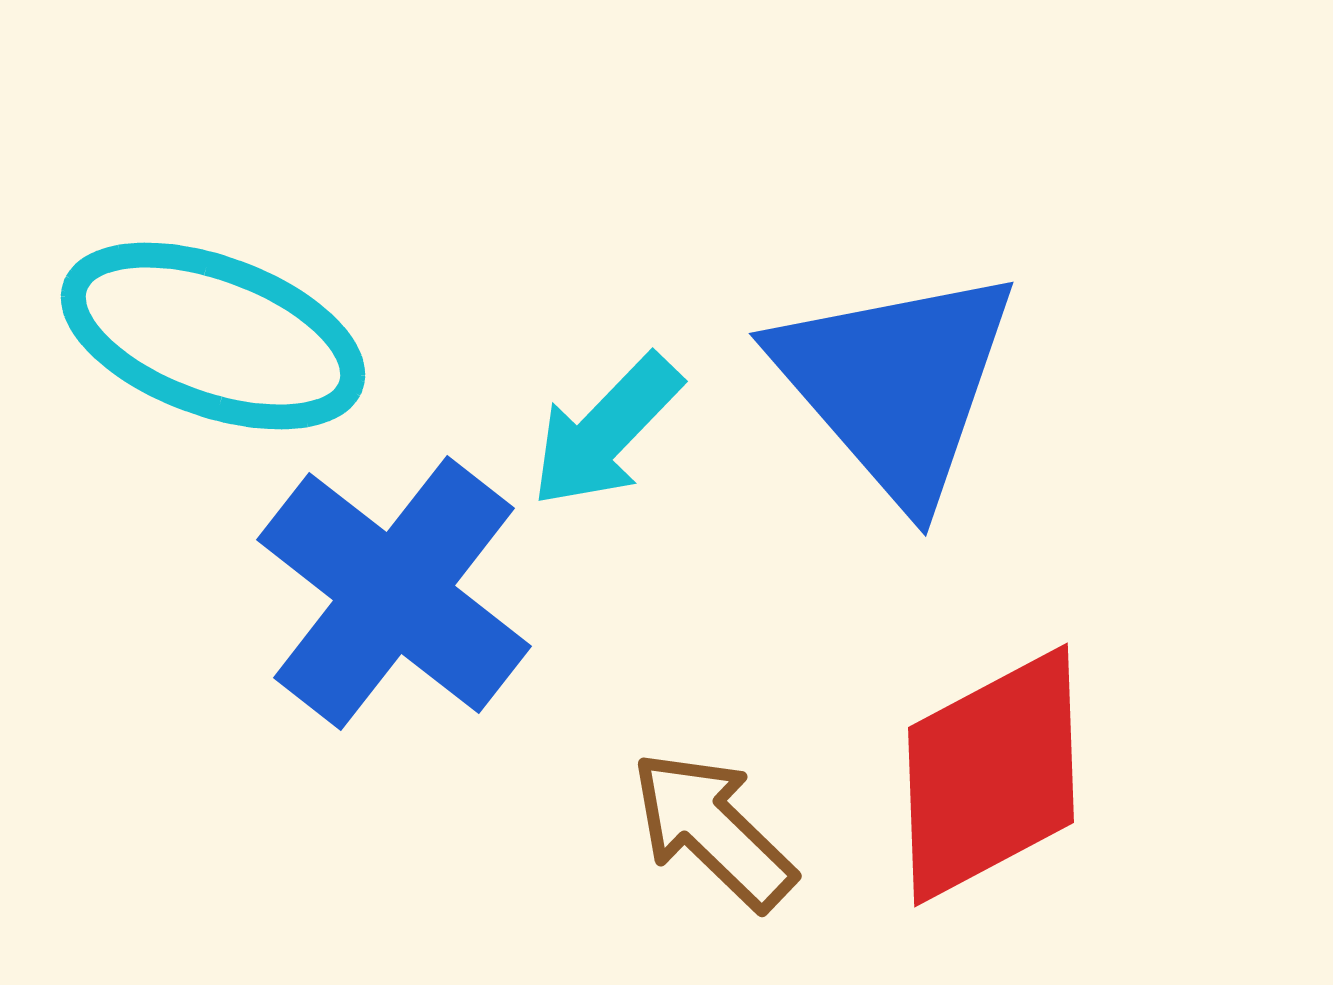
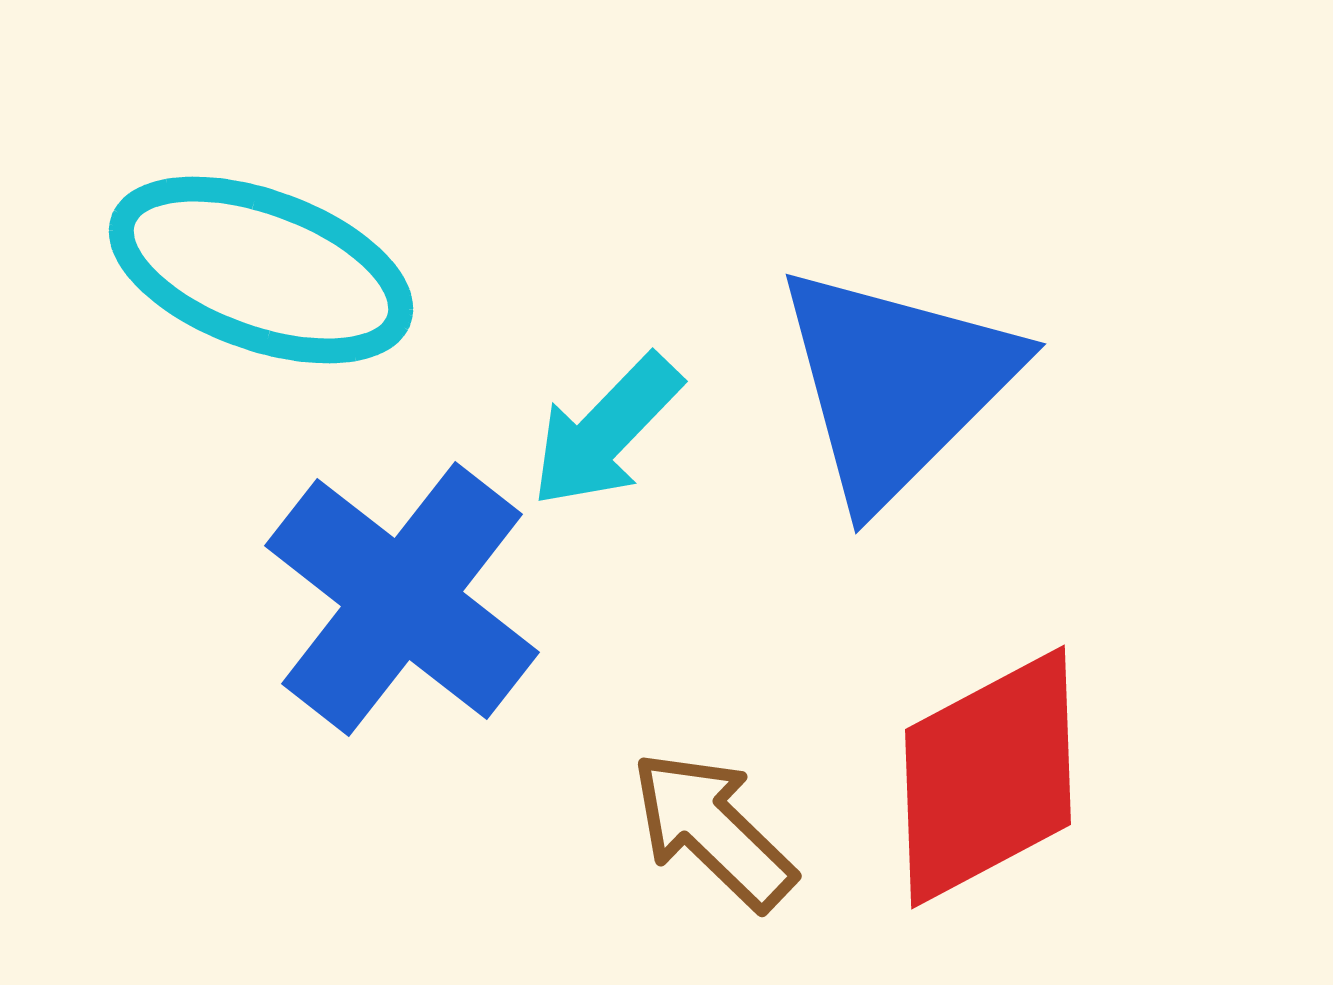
cyan ellipse: moved 48 px right, 66 px up
blue triangle: rotated 26 degrees clockwise
blue cross: moved 8 px right, 6 px down
red diamond: moved 3 px left, 2 px down
